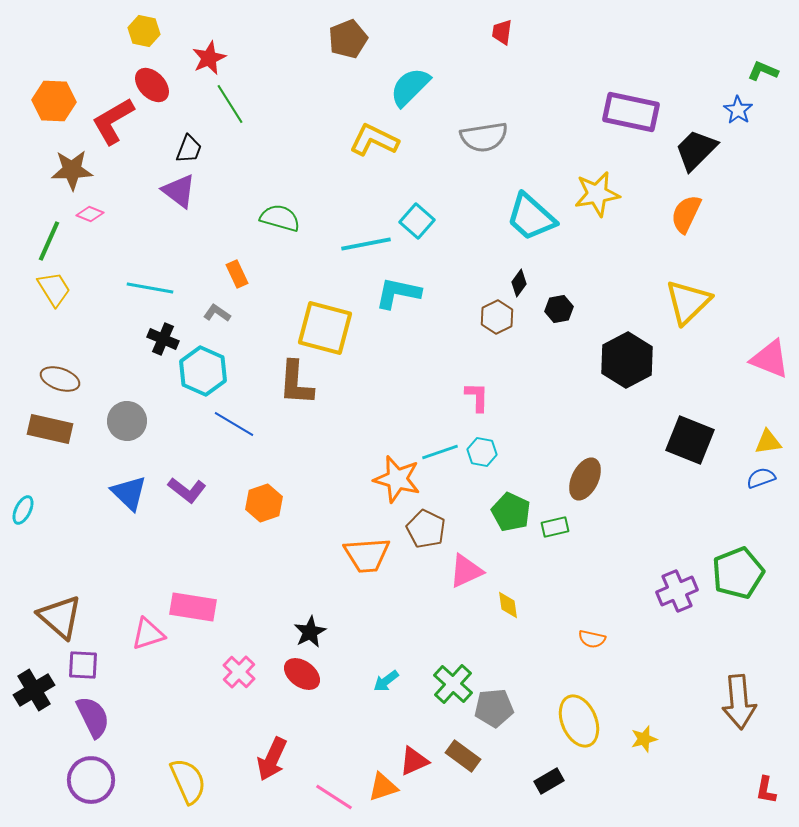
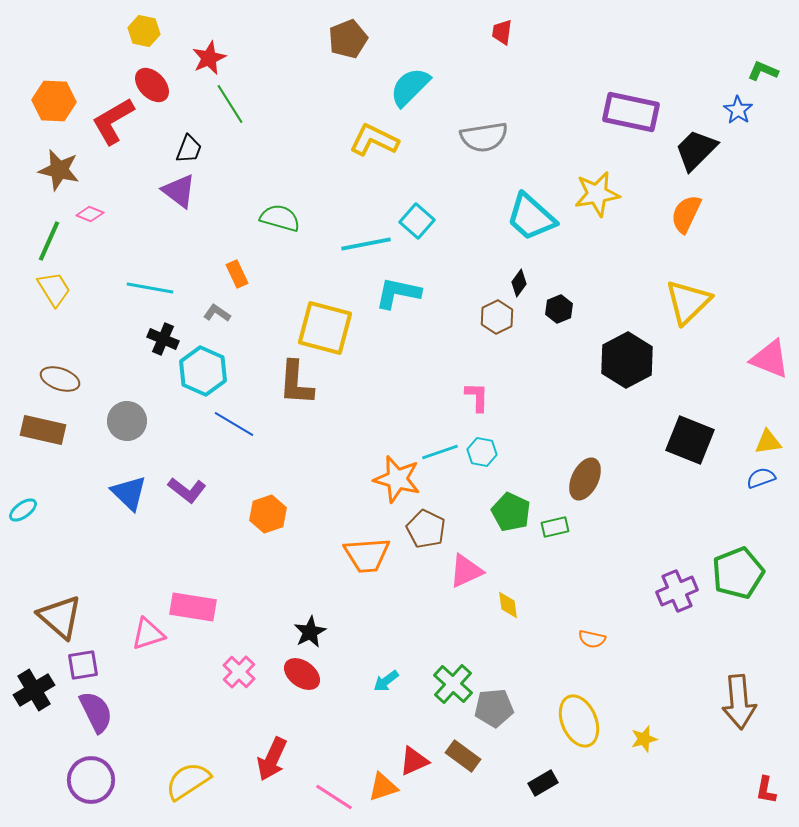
brown star at (72, 170): moved 13 px left; rotated 15 degrees clockwise
black hexagon at (559, 309): rotated 12 degrees counterclockwise
brown rectangle at (50, 429): moved 7 px left, 1 px down
orange hexagon at (264, 503): moved 4 px right, 11 px down
cyan ellipse at (23, 510): rotated 28 degrees clockwise
purple square at (83, 665): rotated 12 degrees counterclockwise
purple semicircle at (93, 717): moved 3 px right, 5 px up
yellow semicircle at (188, 781): rotated 99 degrees counterclockwise
black rectangle at (549, 781): moved 6 px left, 2 px down
